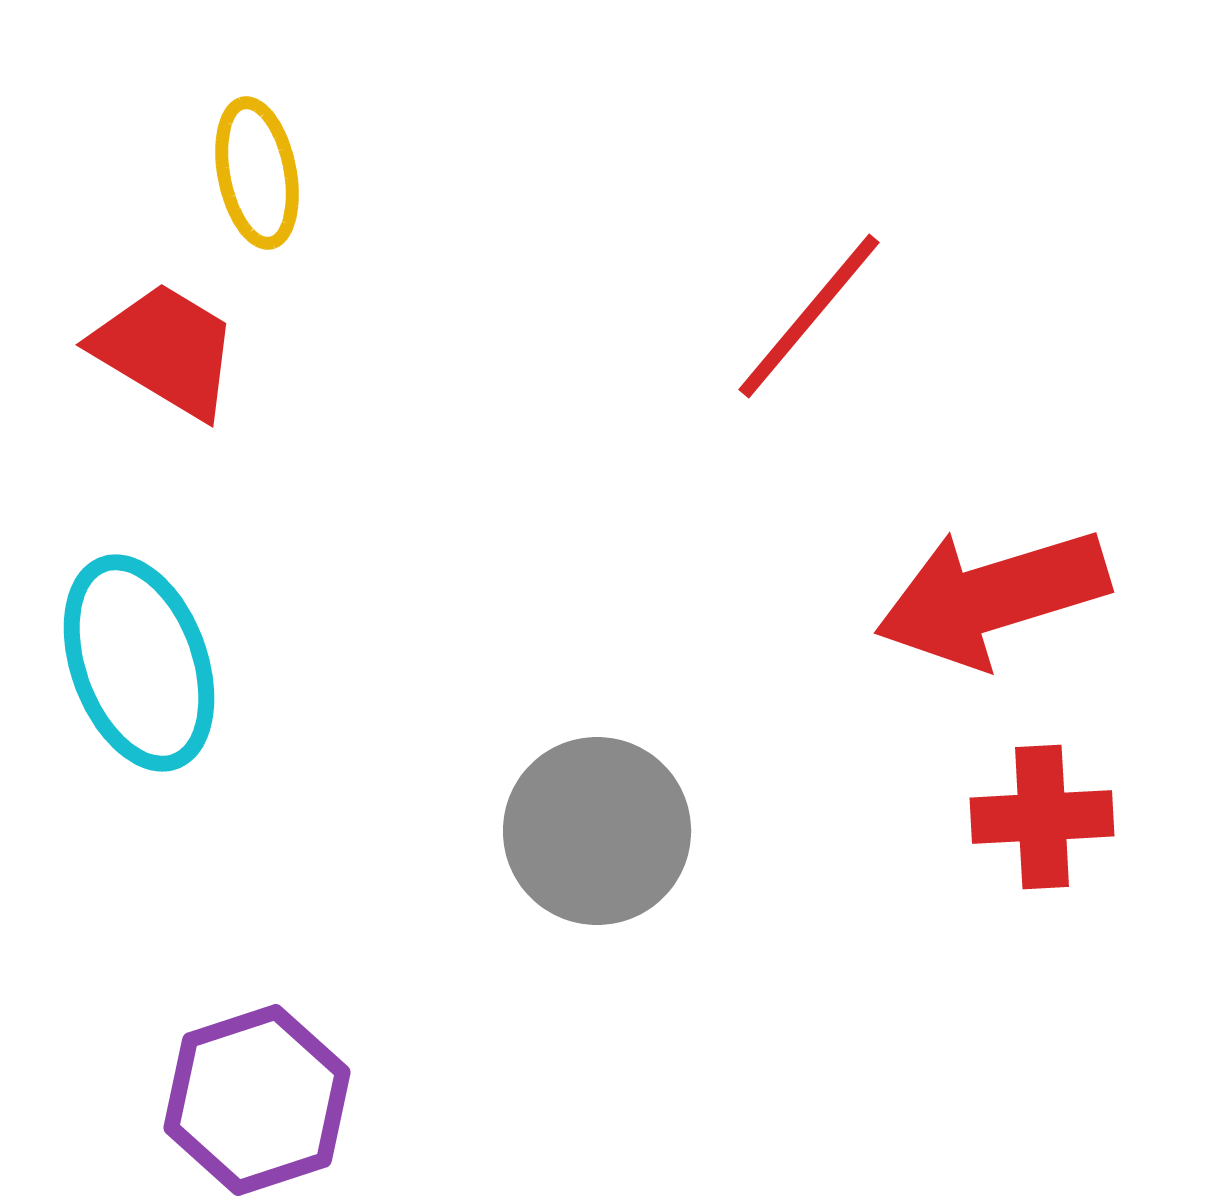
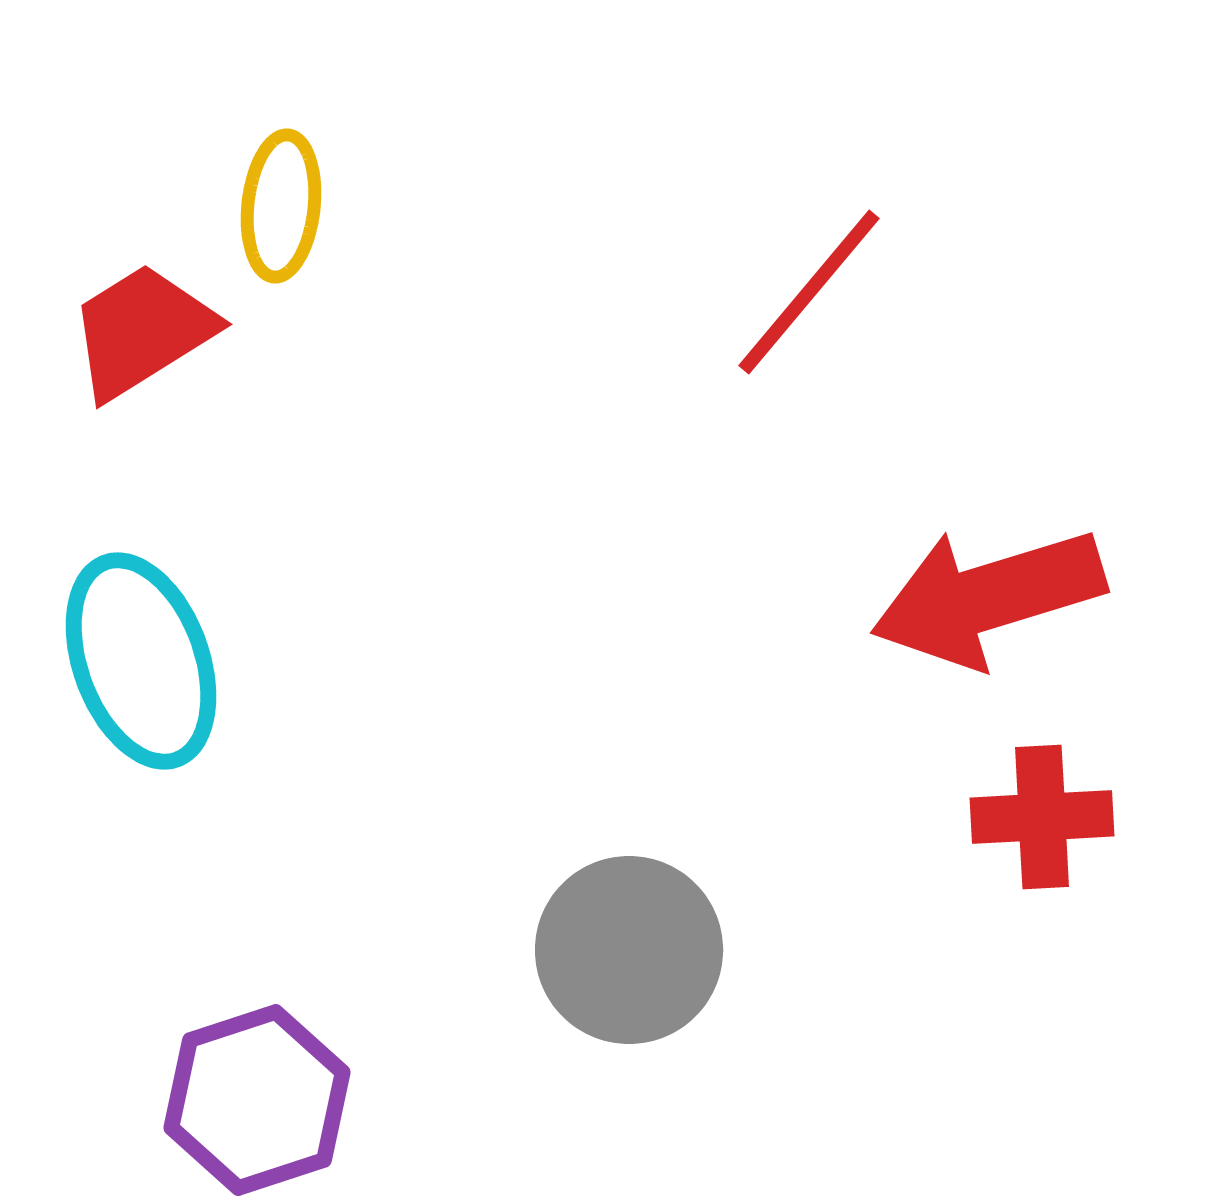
yellow ellipse: moved 24 px right, 33 px down; rotated 17 degrees clockwise
red line: moved 24 px up
red trapezoid: moved 24 px left, 19 px up; rotated 63 degrees counterclockwise
red arrow: moved 4 px left
cyan ellipse: moved 2 px right, 2 px up
gray circle: moved 32 px right, 119 px down
